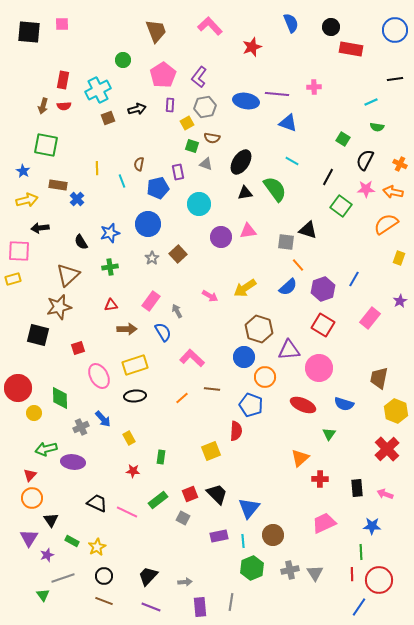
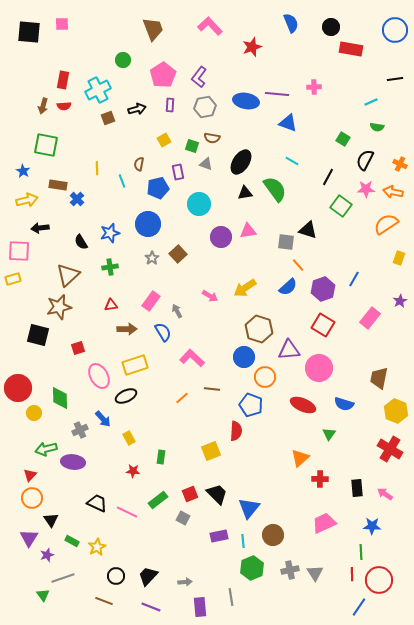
brown trapezoid at (156, 31): moved 3 px left, 2 px up
yellow square at (187, 123): moved 23 px left, 17 px down
black ellipse at (135, 396): moved 9 px left; rotated 20 degrees counterclockwise
gray cross at (81, 427): moved 1 px left, 3 px down
red cross at (387, 449): moved 3 px right; rotated 15 degrees counterclockwise
pink arrow at (385, 494): rotated 14 degrees clockwise
black circle at (104, 576): moved 12 px right
gray line at (231, 602): moved 5 px up; rotated 18 degrees counterclockwise
